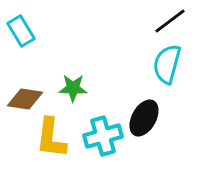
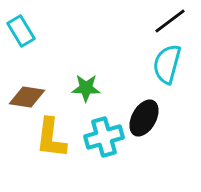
green star: moved 13 px right
brown diamond: moved 2 px right, 2 px up
cyan cross: moved 1 px right, 1 px down
